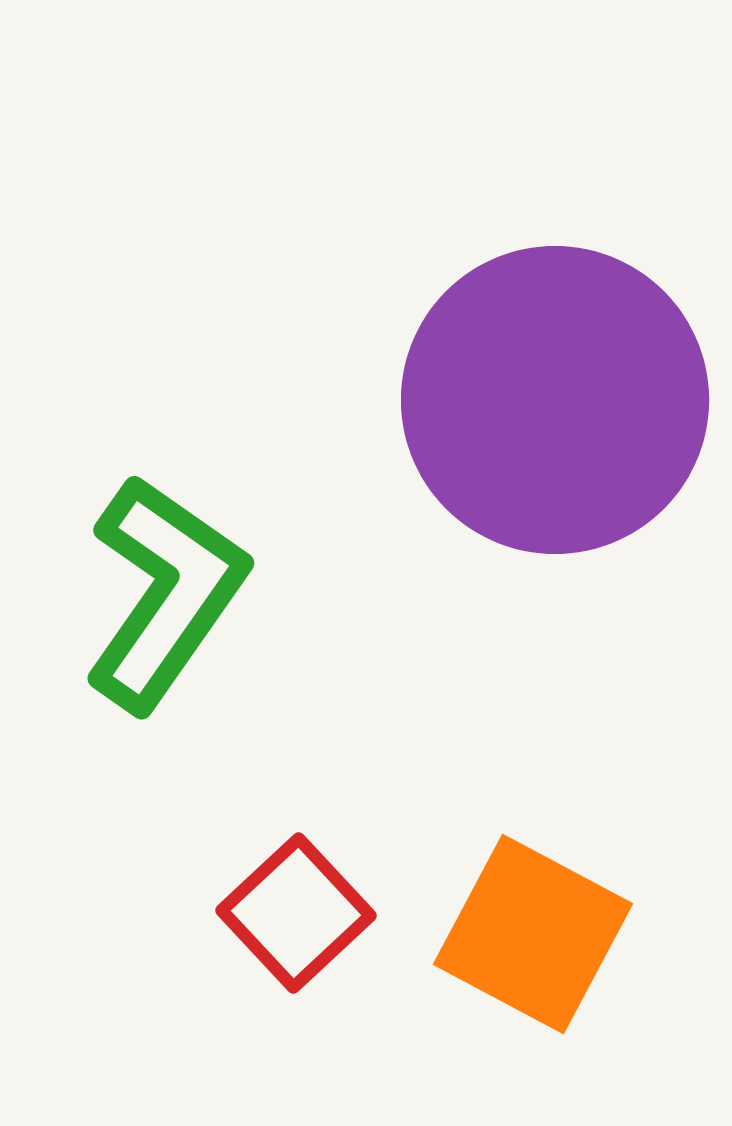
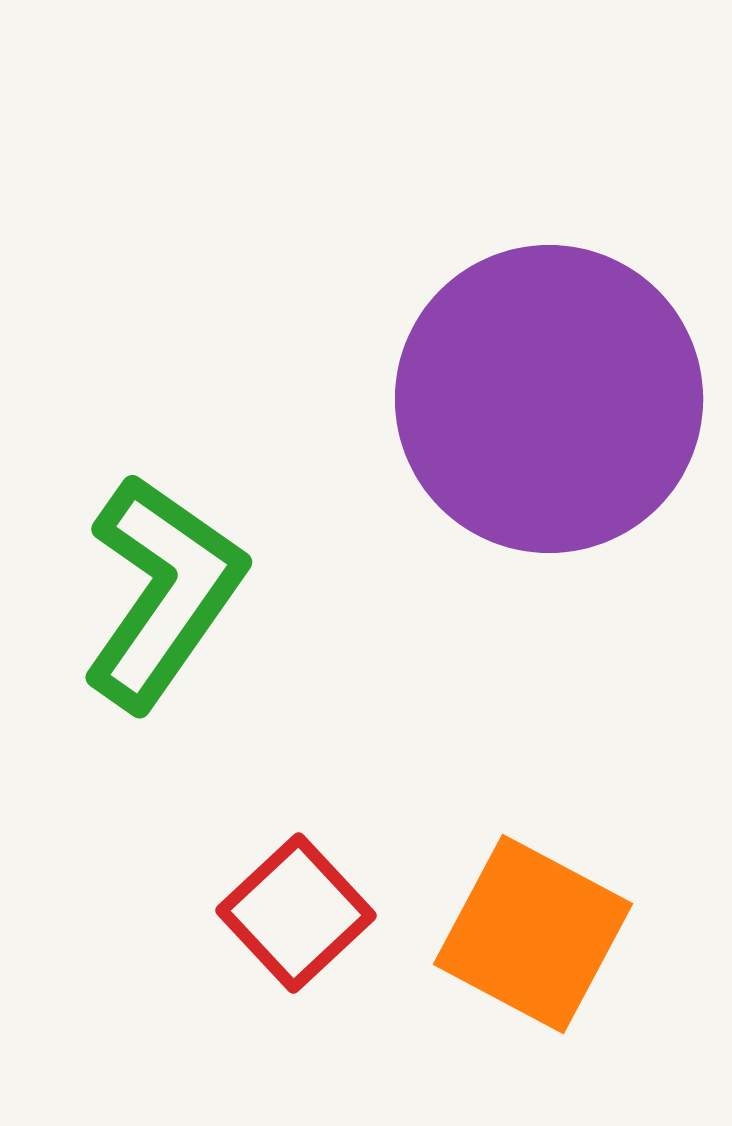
purple circle: moved 6 px left, 1 px up
green L-shape: moved 2 px left, 1 px up
